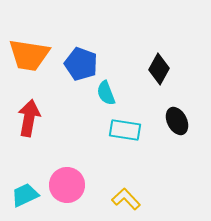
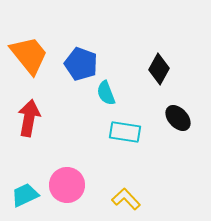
orange trapezoid: rotated 138 degrees counterclockwise
black ellipse: moved 1 px right, 3 px up; rotated 16 degrees counterclockwise
cyan rectangle: moved 2 px down
